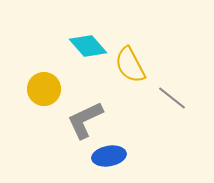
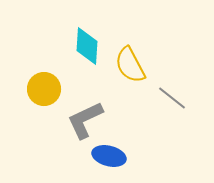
cyan diamond: moved 1 px left; rotated 45 degrees clockwise
blue ellipse: rotated 24 degrees clockwise
